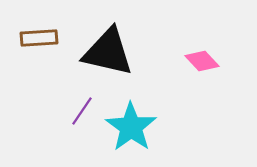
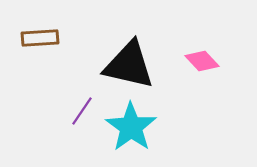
brown rectangle: moved 1 px right
black triangle: moved 21 px right, 13 px down
